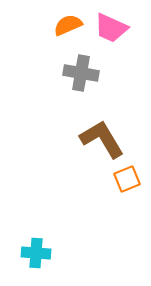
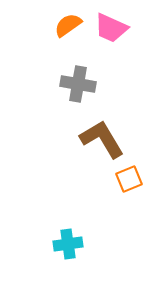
orange semicircle: rotated 12 degrees counterclockwise
gray cross: moved 3 px left, 11 px down
orange square: moved 2 px right
cyan cross: moved 32 px right, 9 px up; rotated 12 degrees counterclockwise
